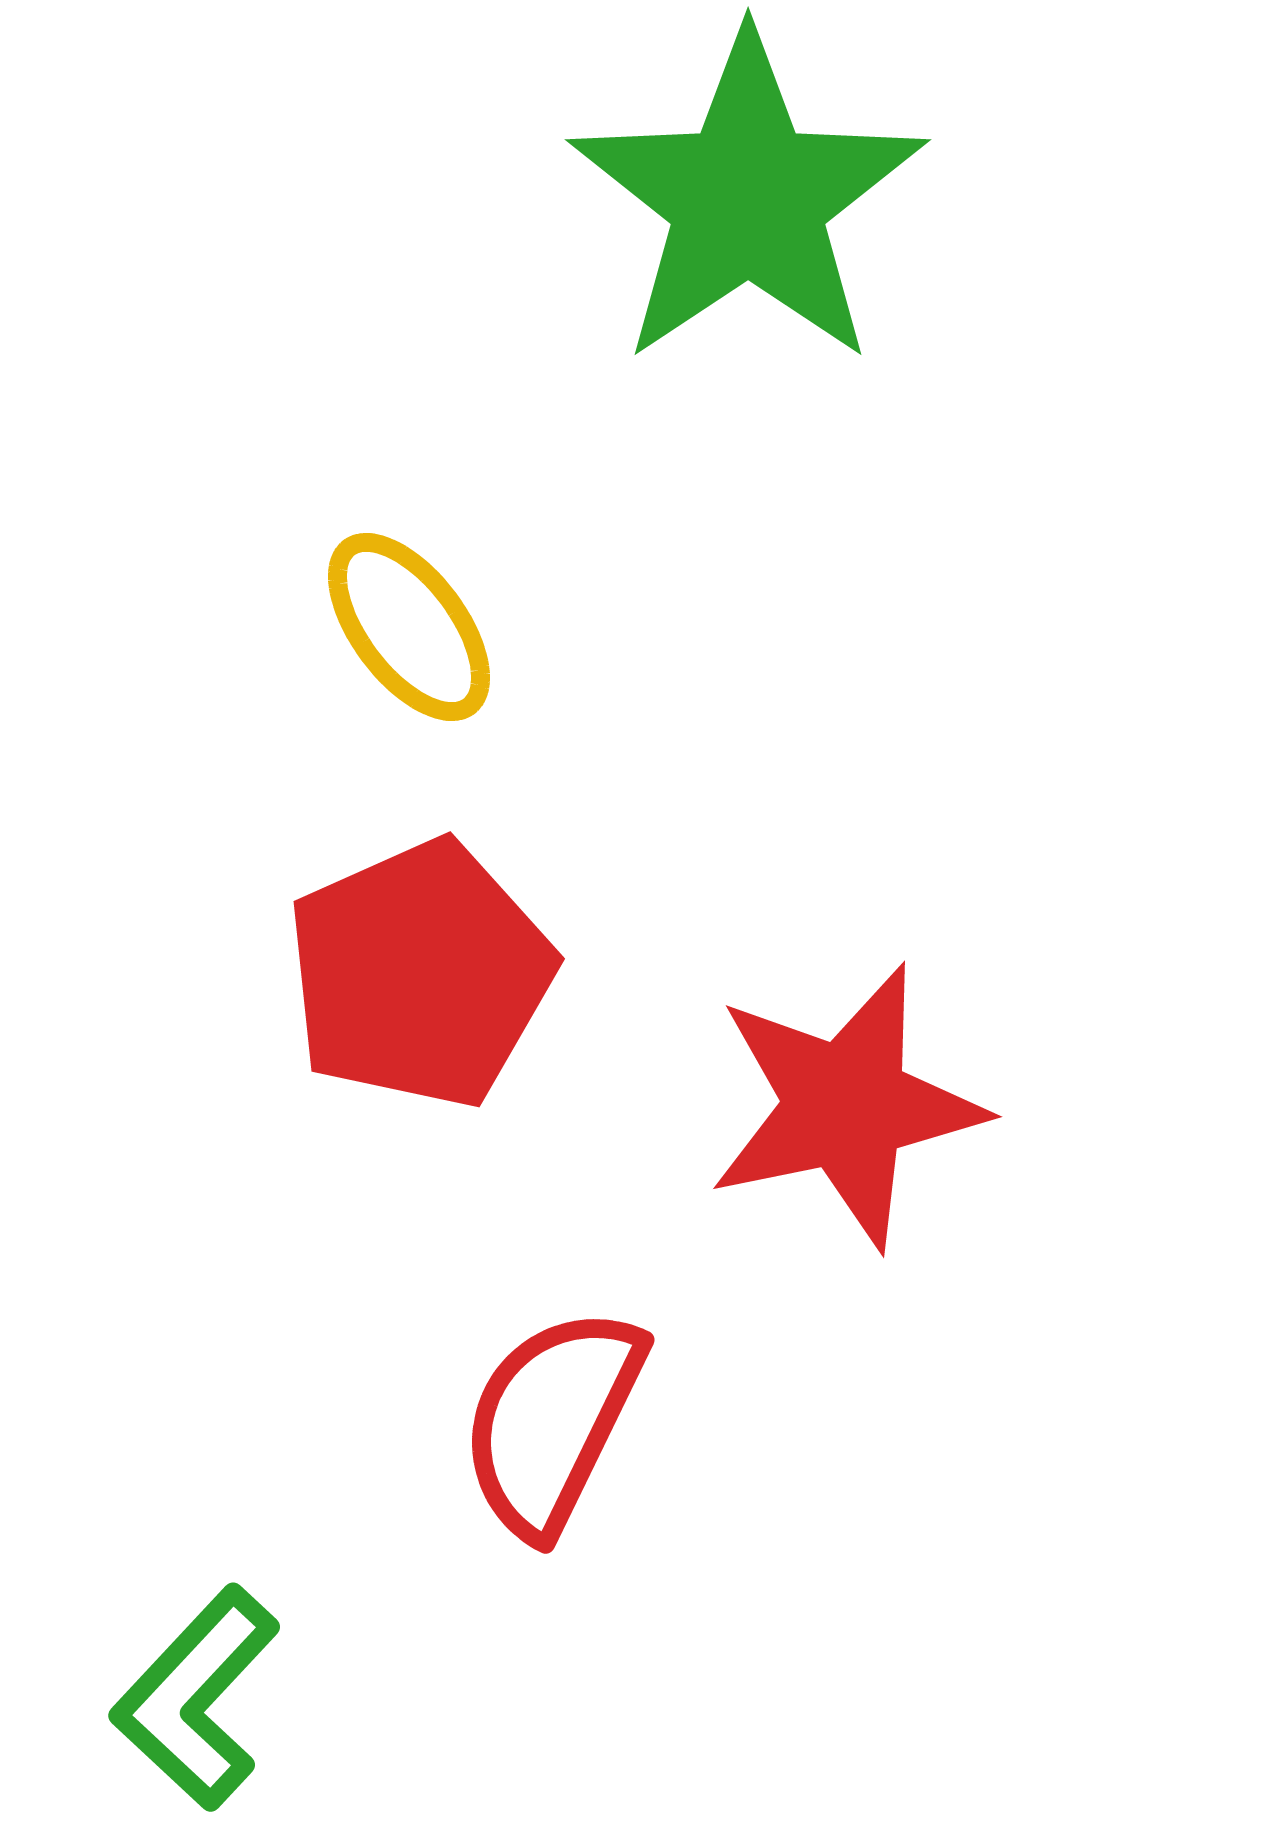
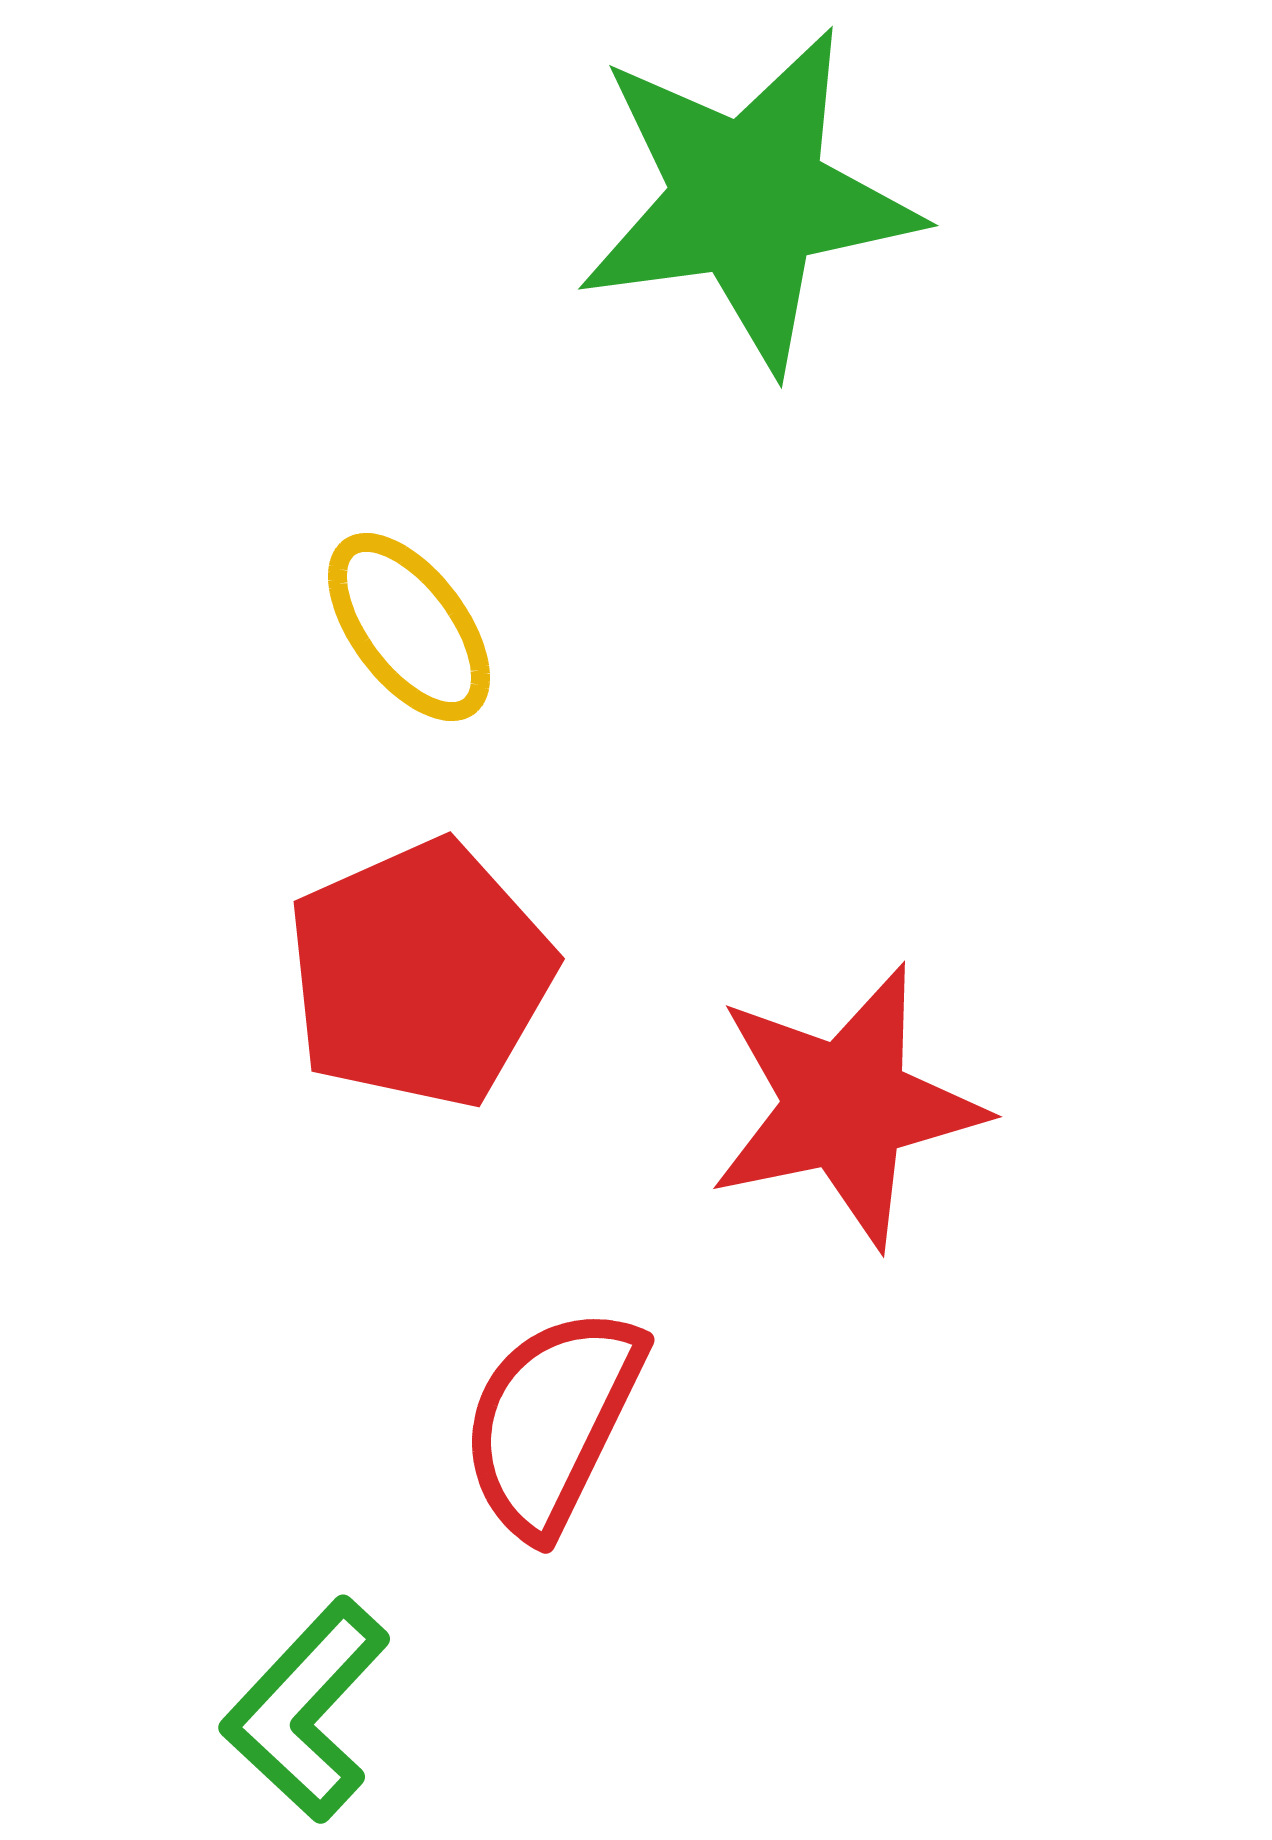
green star: rotated 26 degrees clockwise
green L-shape: moved 110 px right, 12 px down
